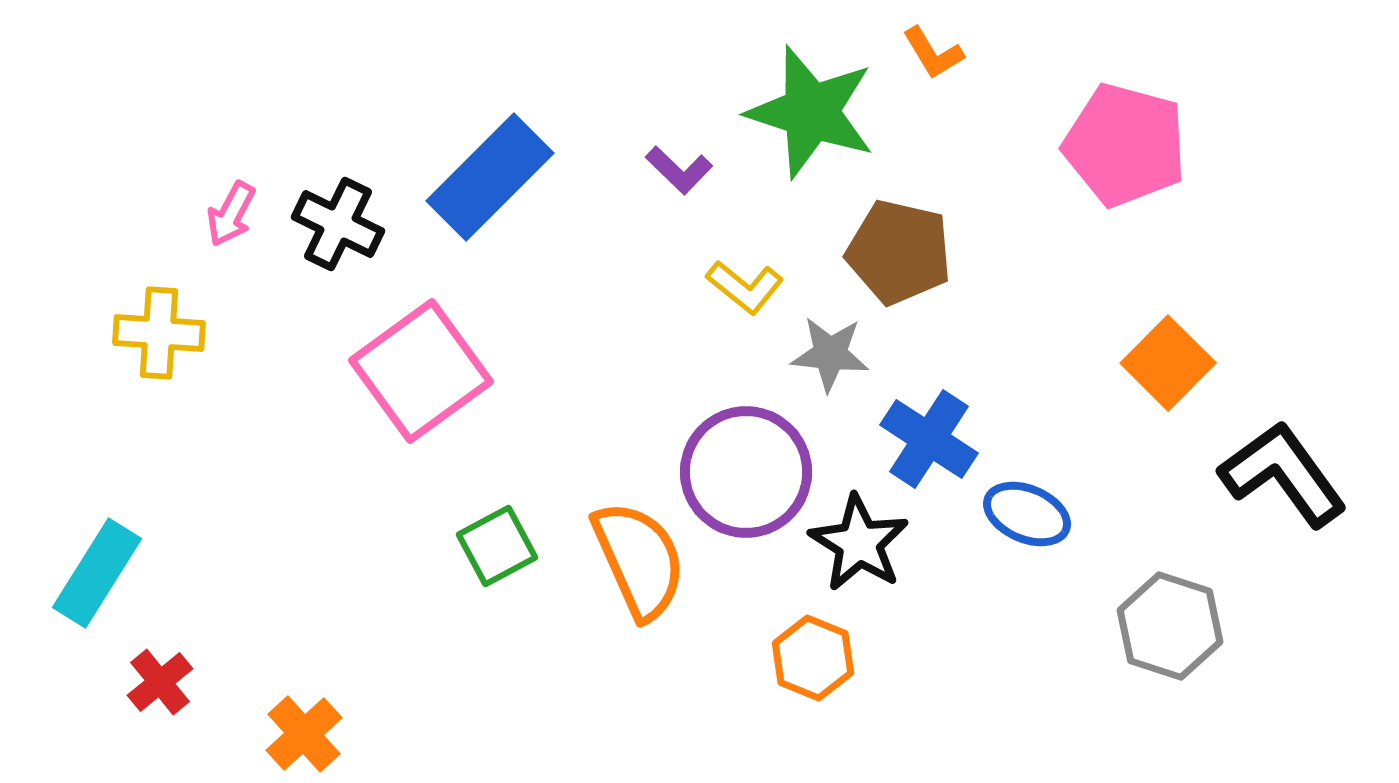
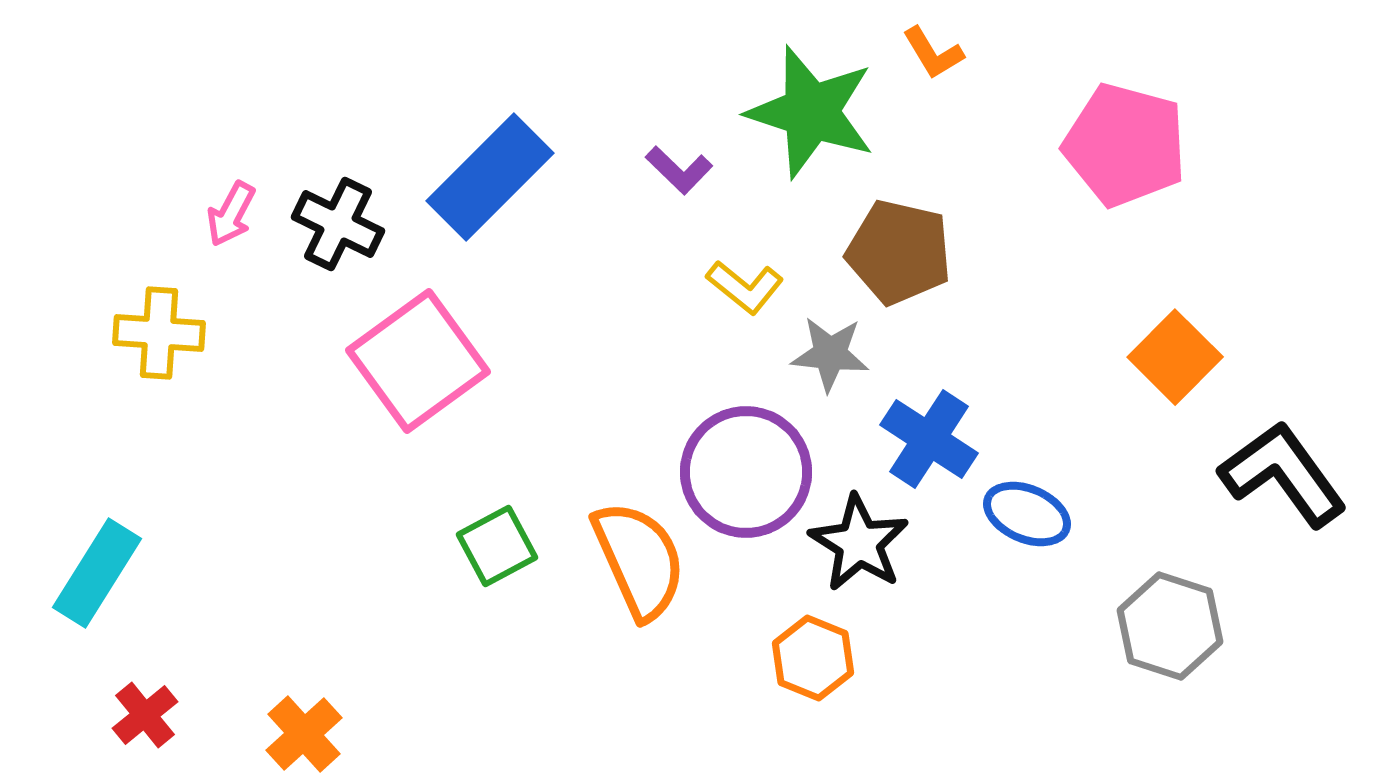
orange square: moved 7 px right, 6 px up
pink square: moved 3 px left, 10 px up
red cross: moved 15 px left, 33 px down
